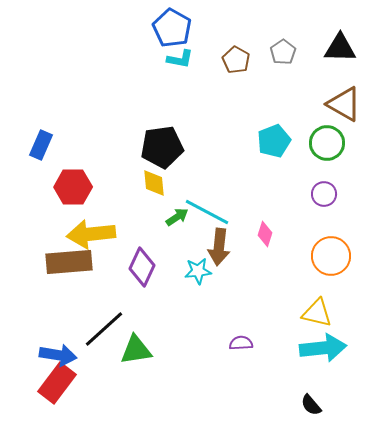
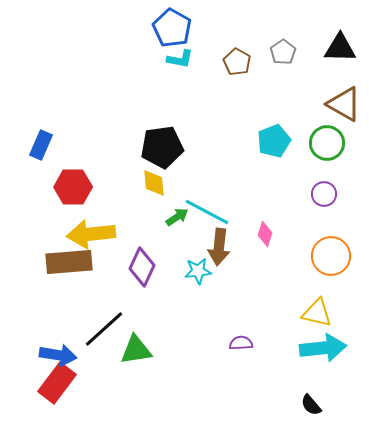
brown pentagon: moved 1 px right, 2 px down
